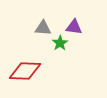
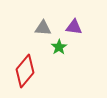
green star: moved 1 px left, 4 px down
red diamond: rotated 52 degrees counterclockwise
